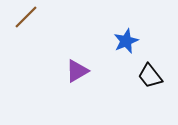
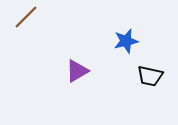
blue star: rotated 10 degrees clockwise
black trapezoid: rotated 40 degrees counterclockwise
